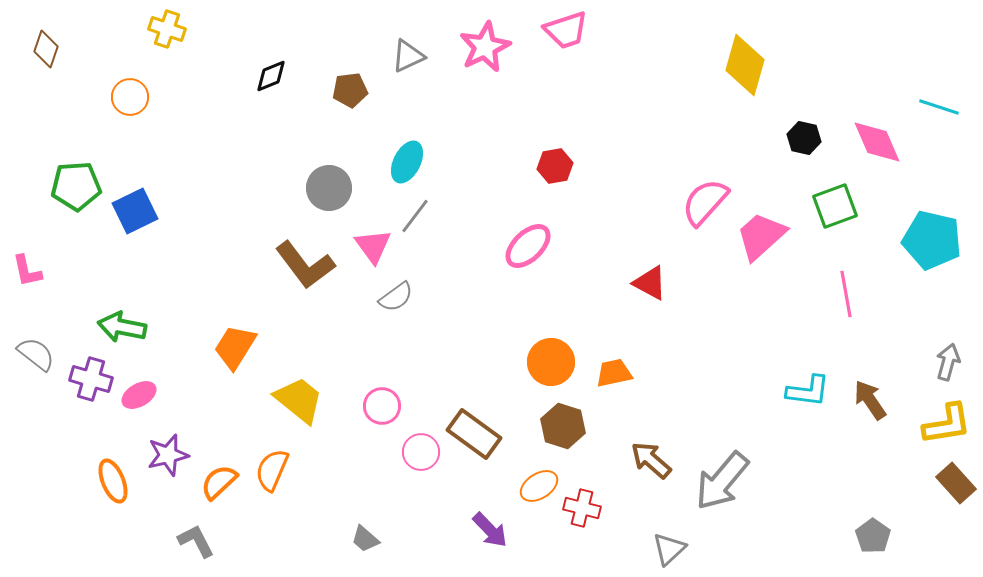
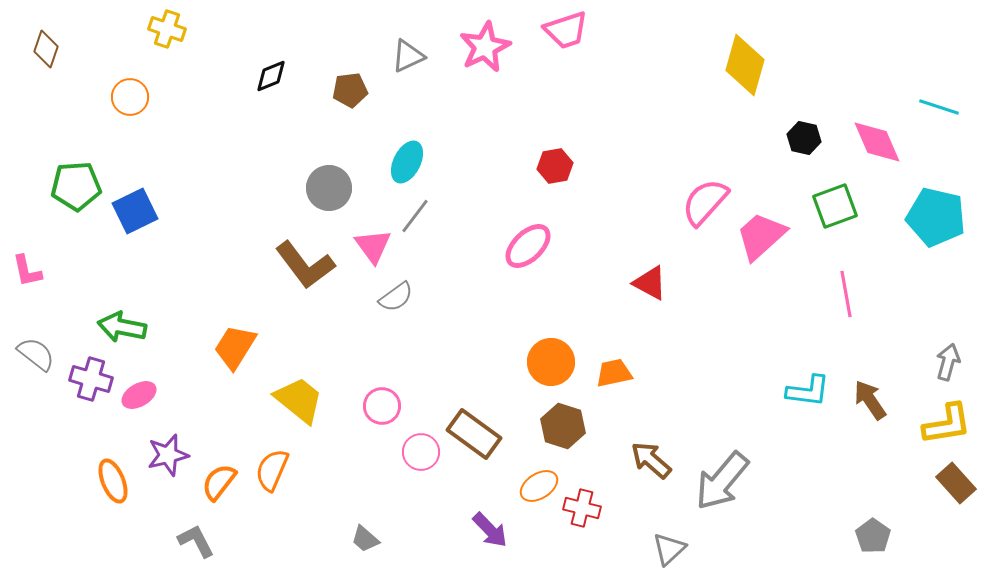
cyan pentagon at (932, 240): moved 4 px right, 23 px up
orange semicircle at (219, 482): rotated 9 degrees counterclockwise
